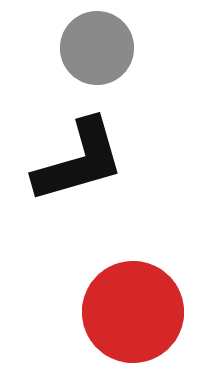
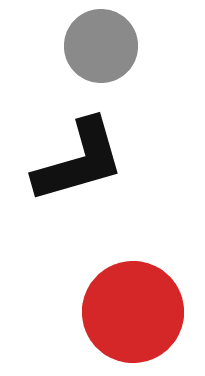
gray circle: moved 4 px right, 2 px up
